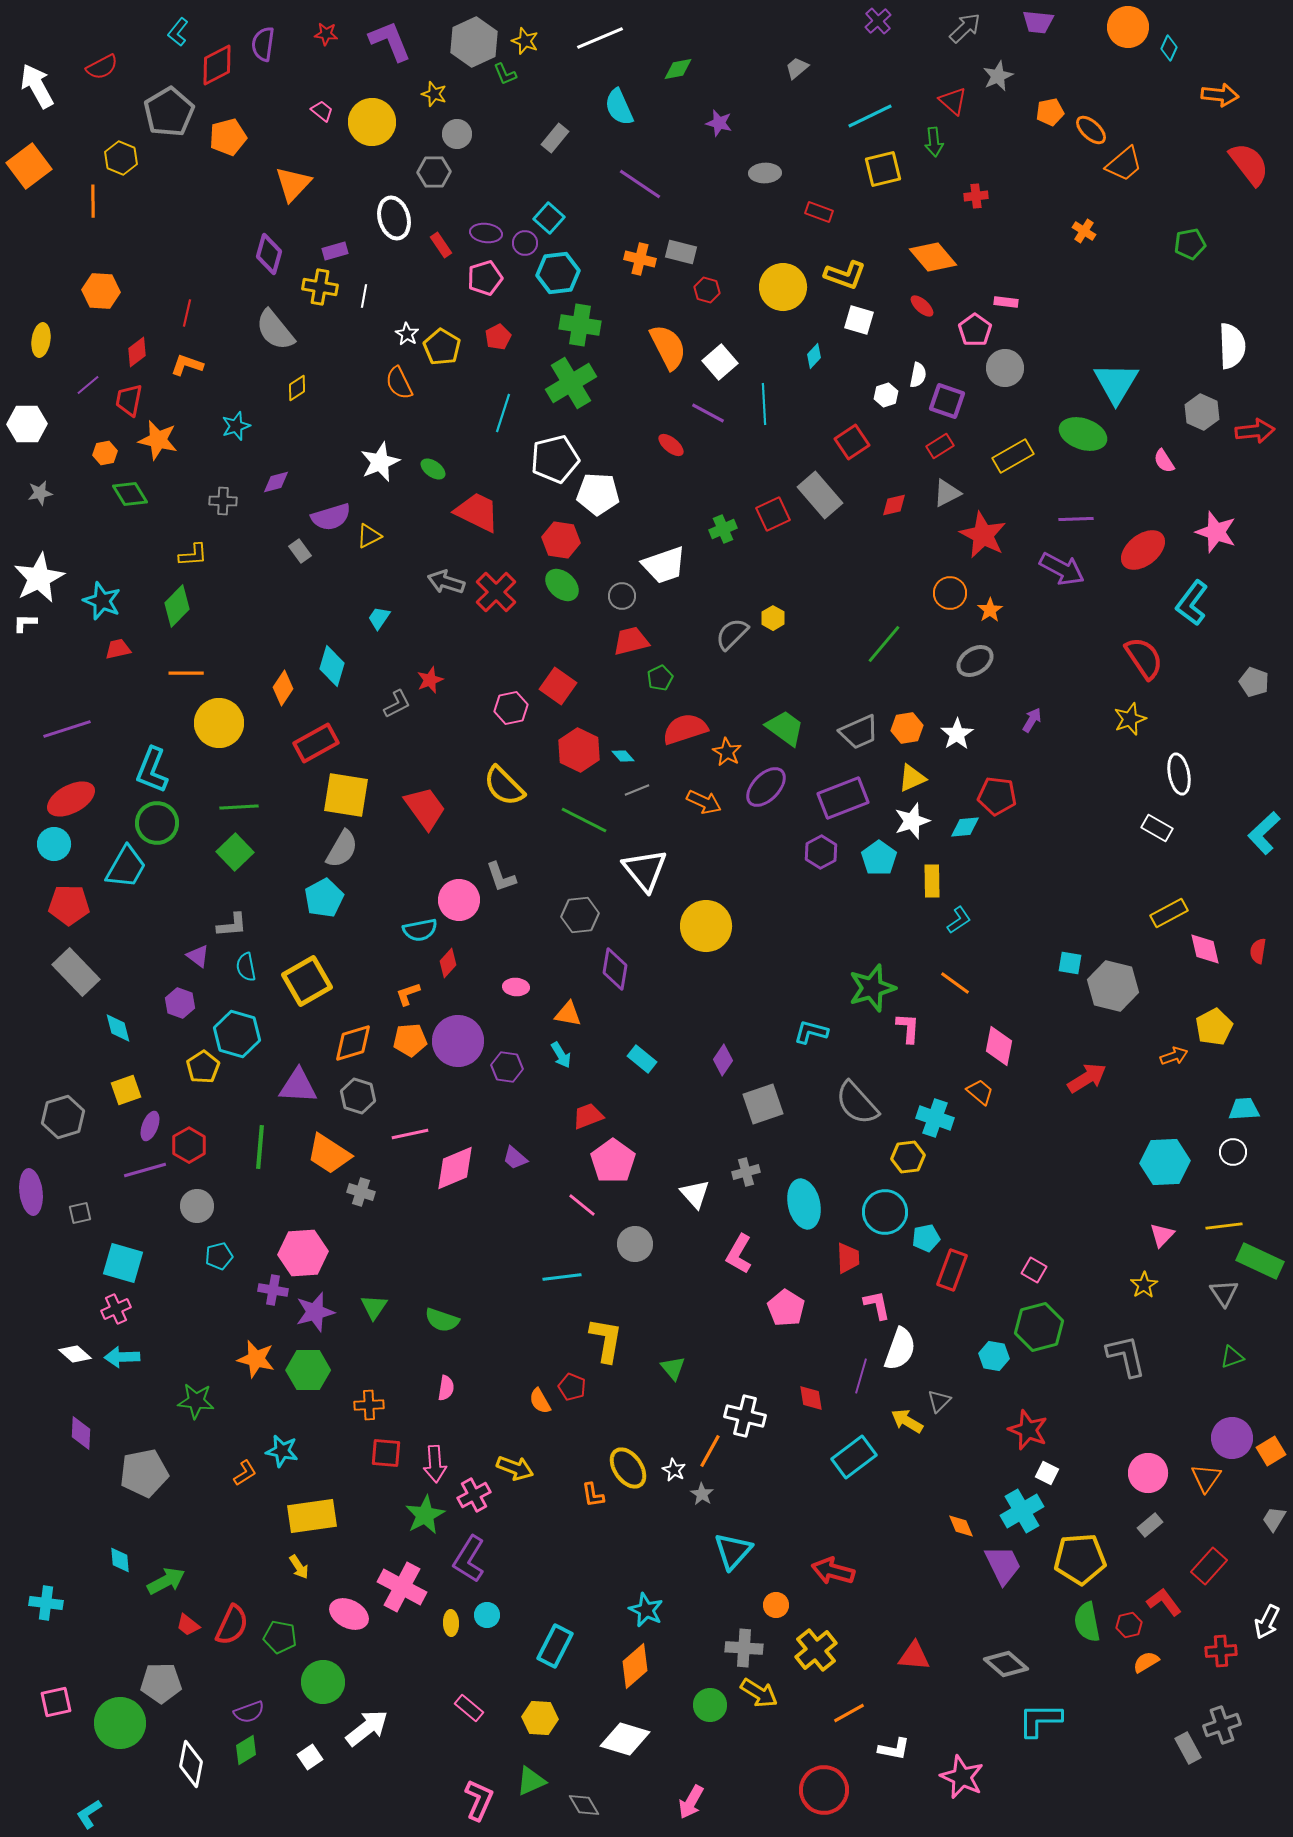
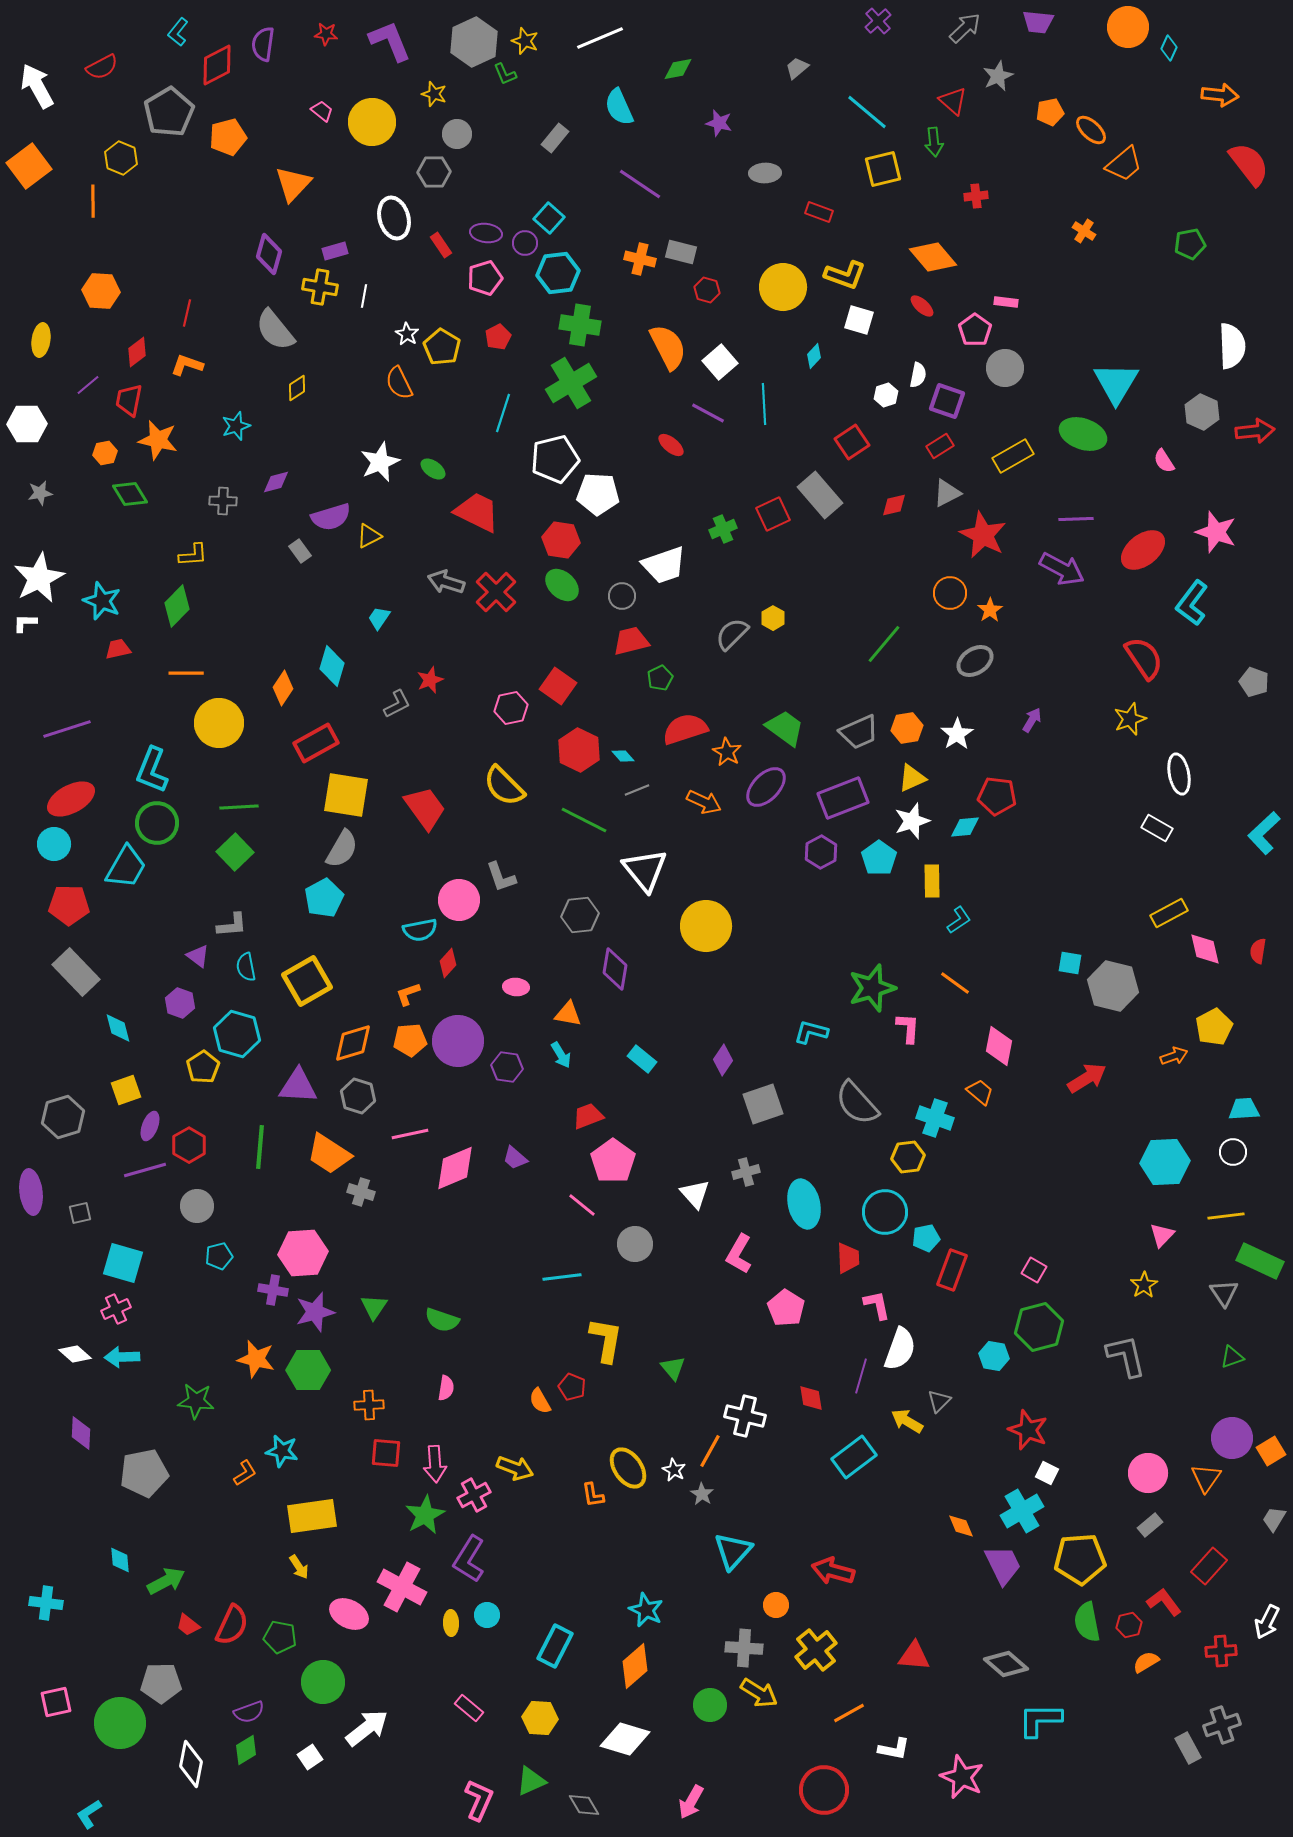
cyan line at (870, 116): moved 3 px left, 4 px up; rotated 66 degrees clockwise
yellow line at (1224, 1226): moved 2 px right, 10 px up
